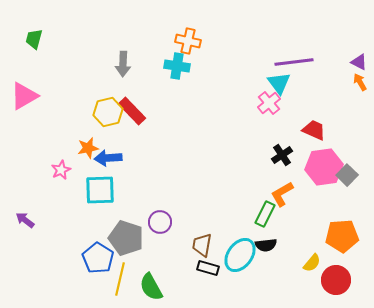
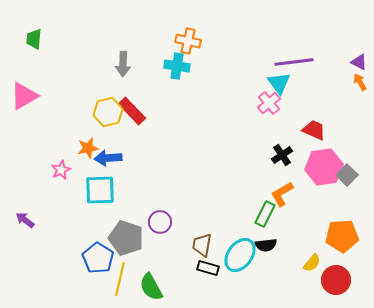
green trapezoid: rotated 10 degrees counterclockwise
